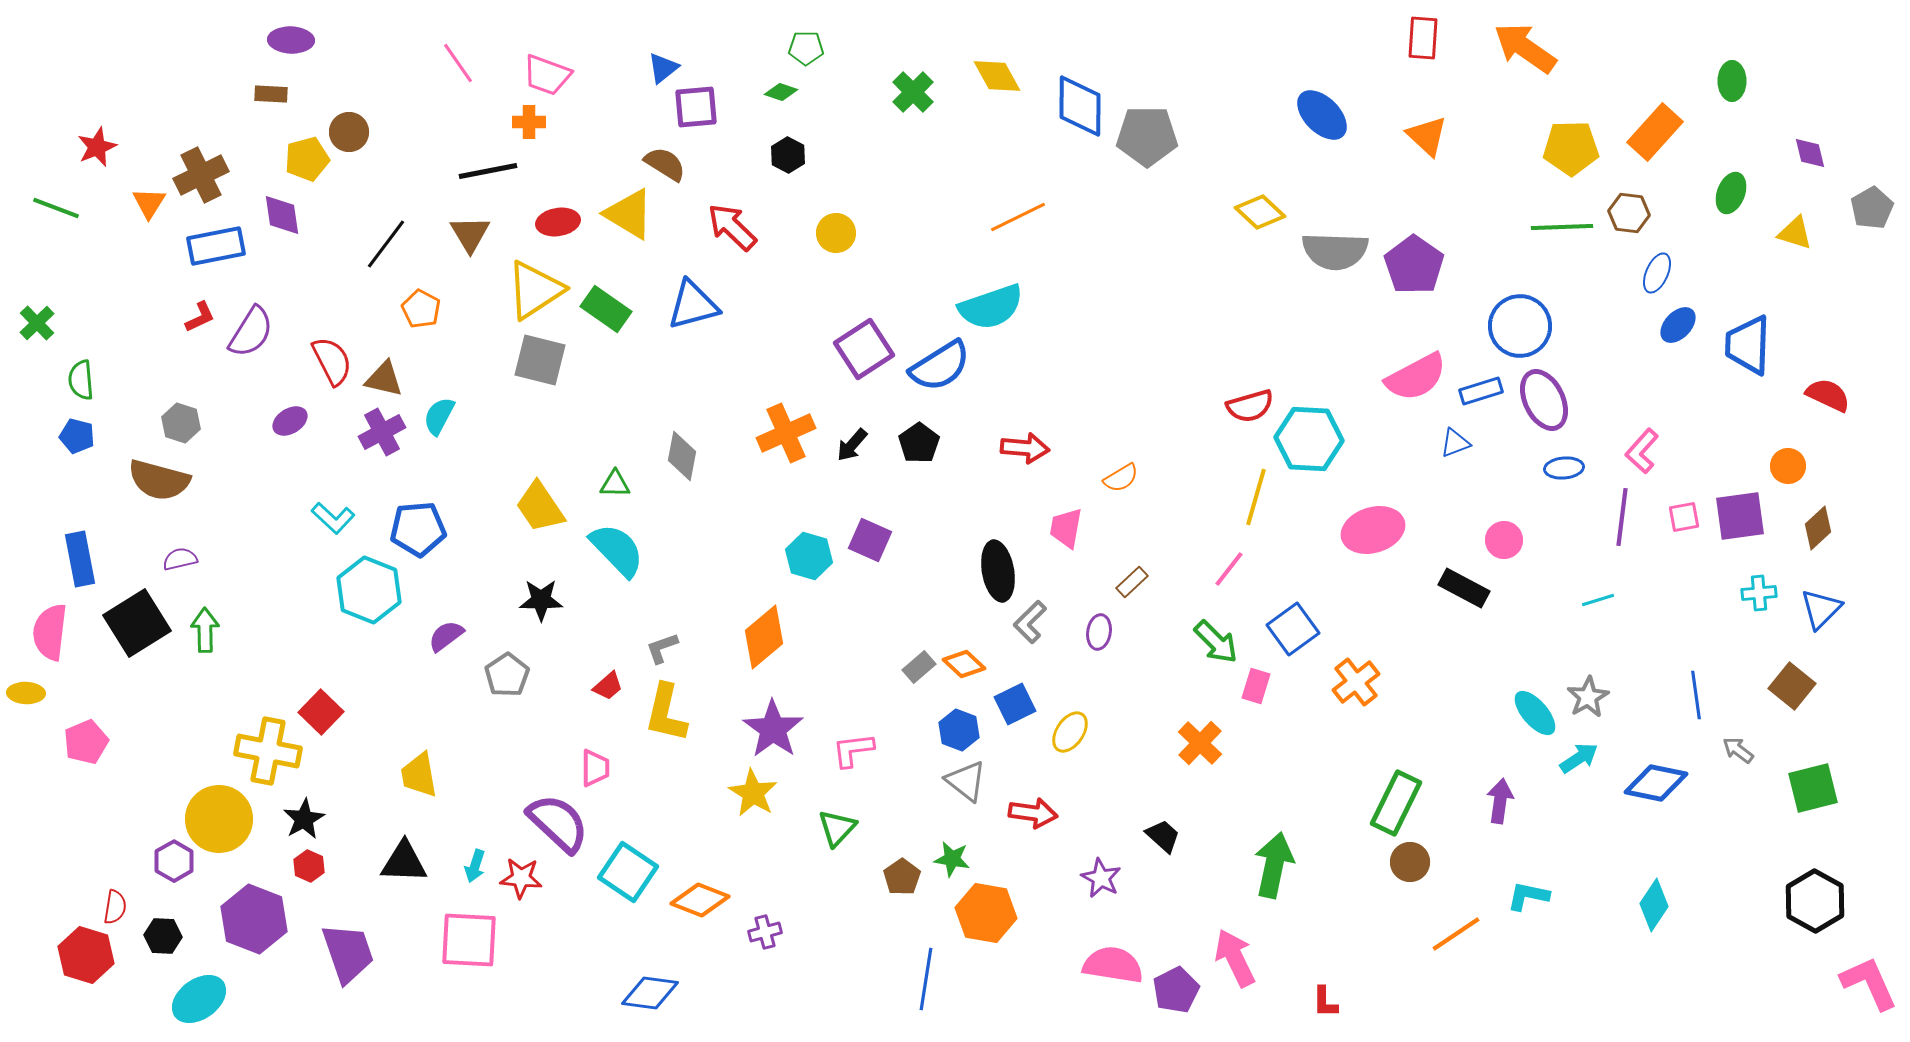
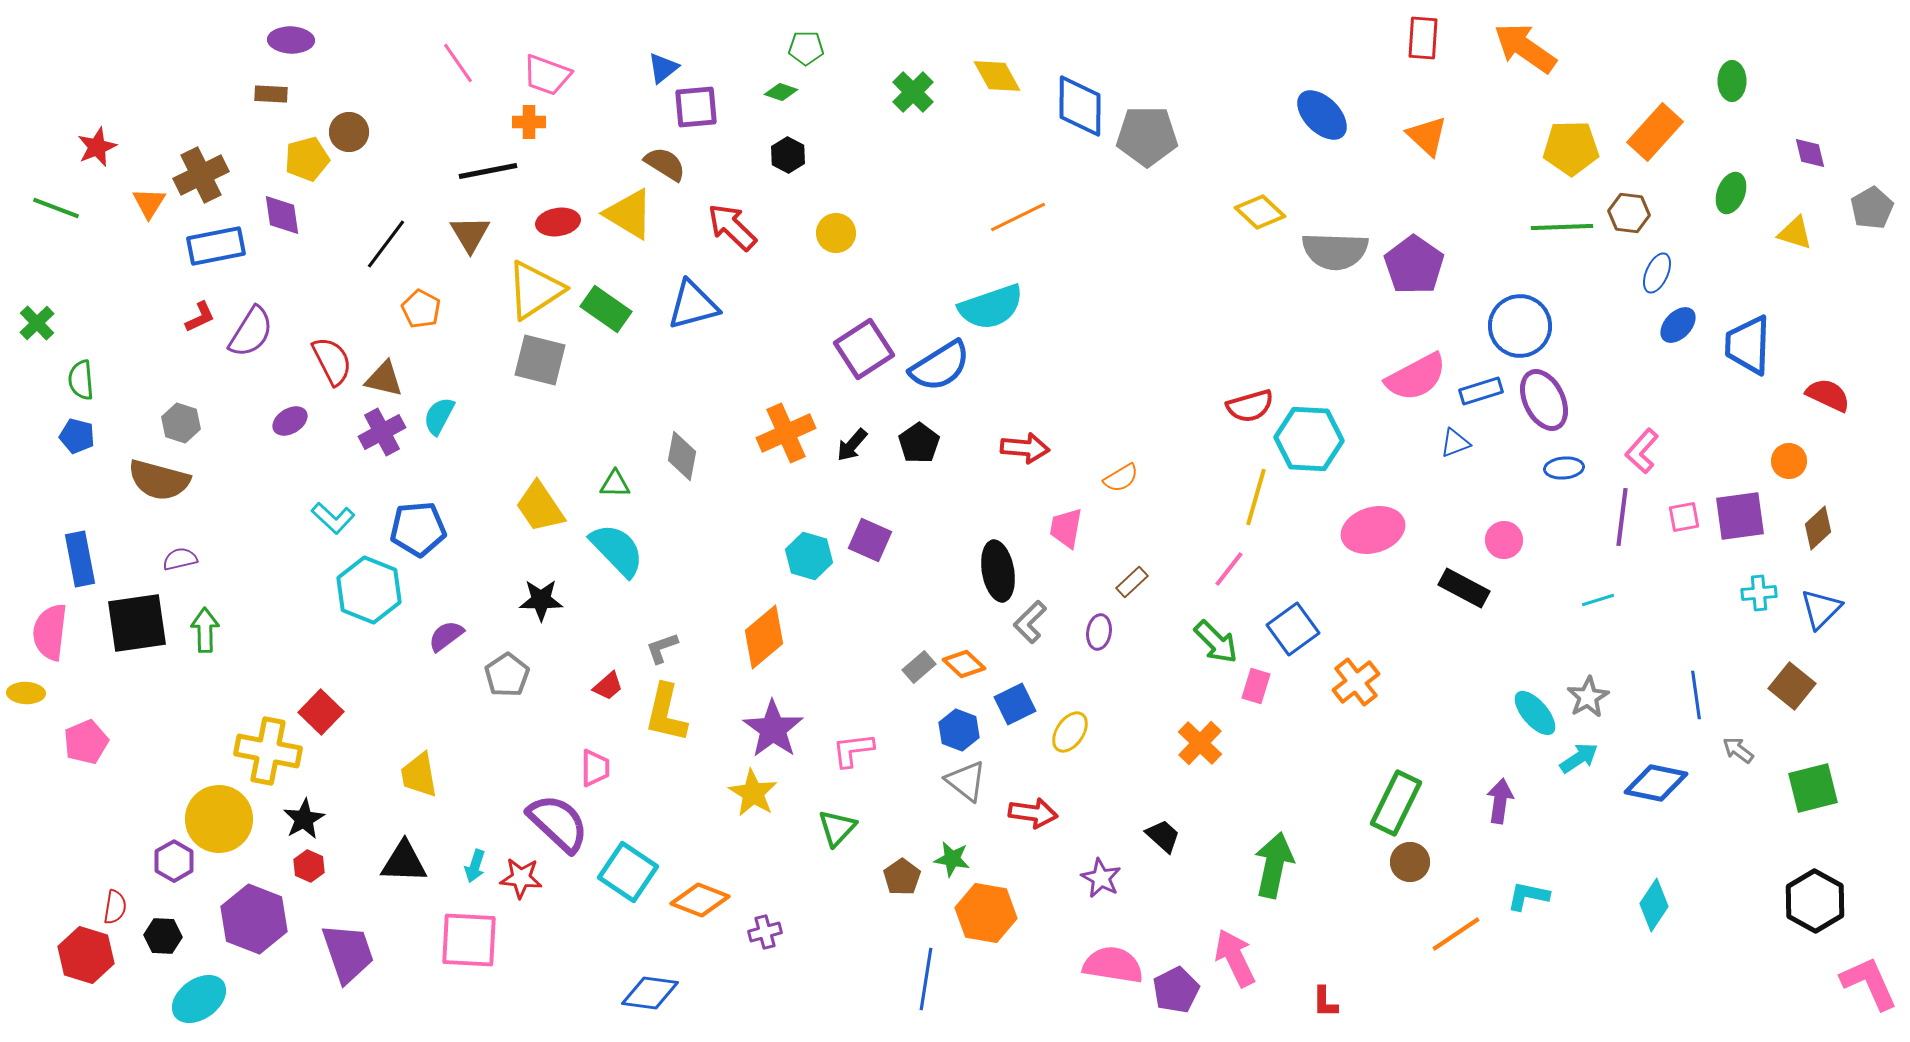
orange circle at (1788, 466): moved 1 px right, 5 px up
black square at (137, 623): rotated 24 degrees clockwise
